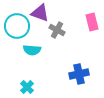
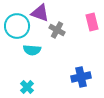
blue cross: moved 2 px right, 3 px down
